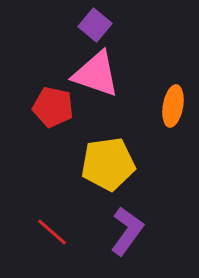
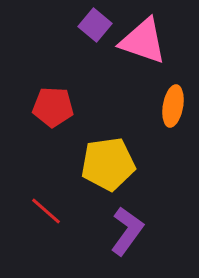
pink triangle: moved 47 px right, 33 px up
red pentagon: rotated 9 degrees counterclockwise
red line: moved 6 px left, 21 px up
